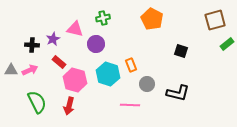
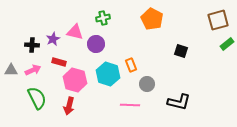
brown square: moved 3 px right
pink triangle: moved 3 px down
red rectangle: rotated 24 degrees counterclockwise
pink arrow: moved 3 px right
black L-shape: moved 1 px right, 9 px down
green semicircle: moved 4 px up
